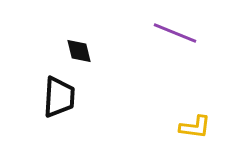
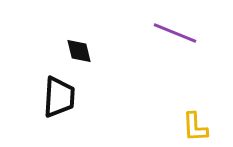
yellow L-shape: rotated 80 degrees clockwise
